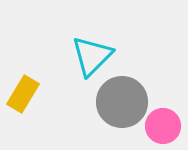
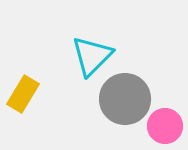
gray circle: moved 3 px right, 3 px up
pink circle: moved 2 px right
